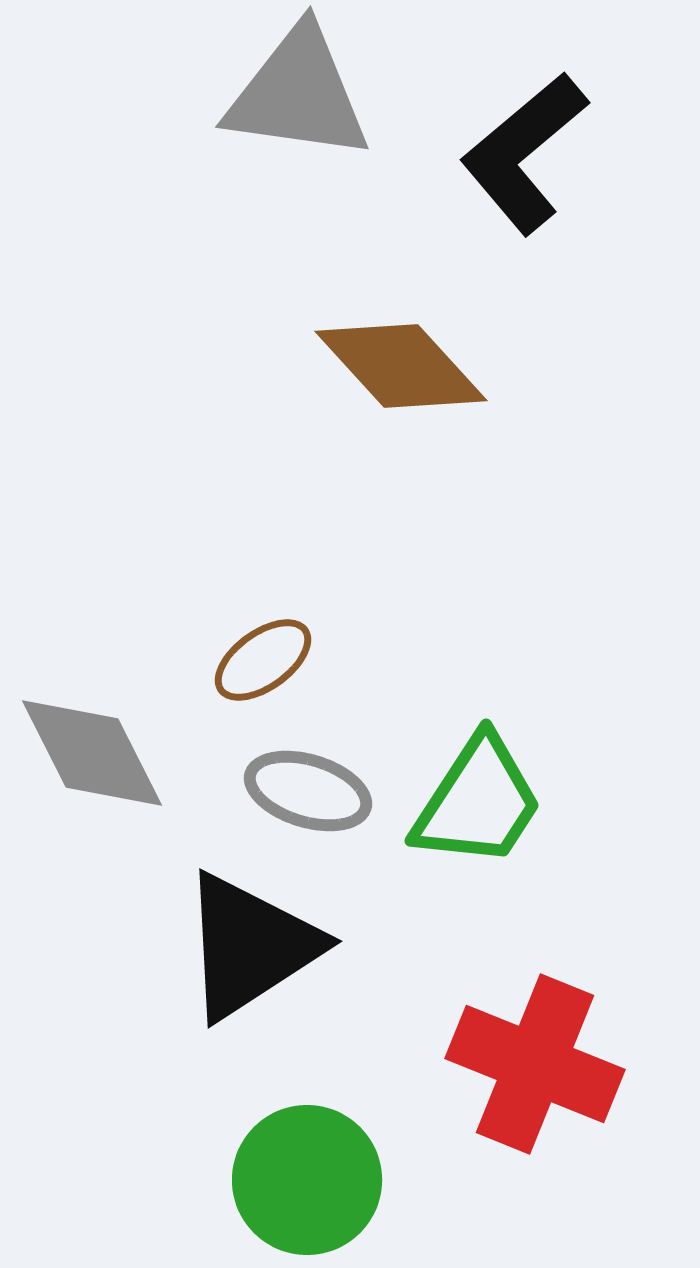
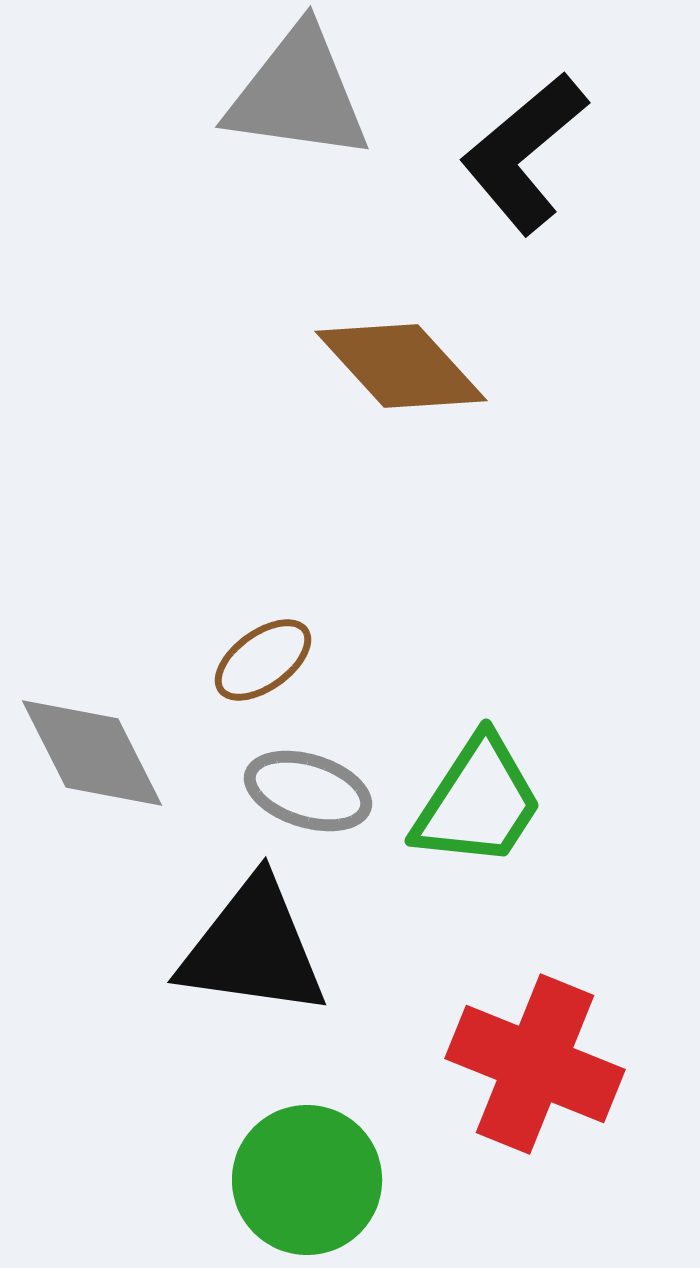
black triangle: moved 3 px right, 2 px down; rotated 41 degrees clockwise
